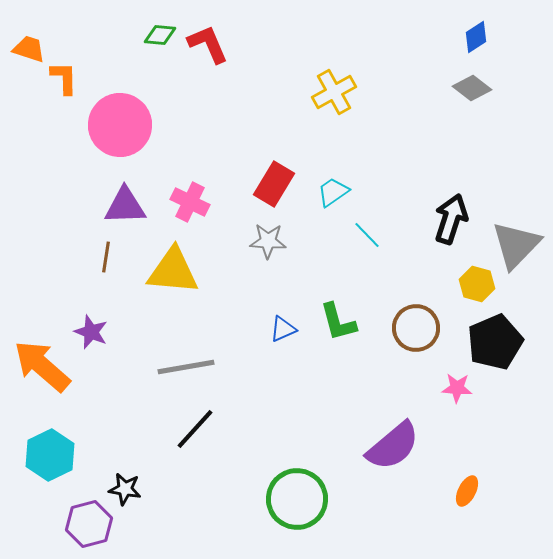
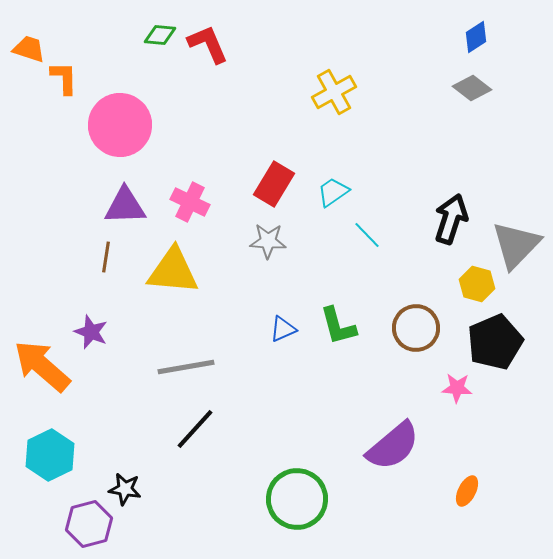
green L-shape: moved 4 px down
